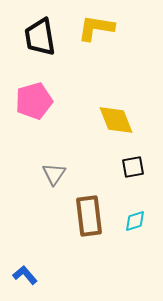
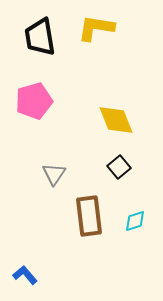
black square: moved 14 px left; rotated 30 degrees counterclockwise
